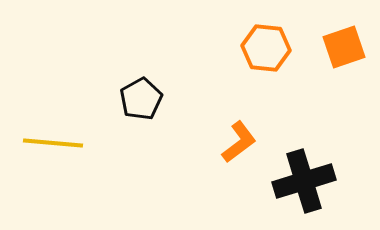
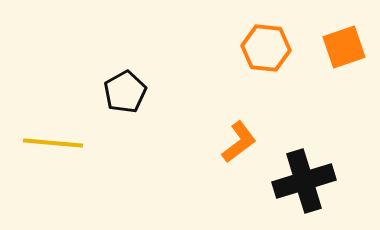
black pentagon: moved 16 px left, 7 px up
